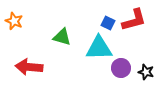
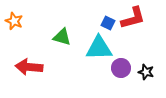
red L-shape: moved 1 px left, 2 px up
